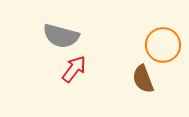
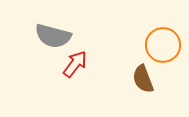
gray semicircle: moved 8 px left
red arrow: moved 1 px right, 5 px up
